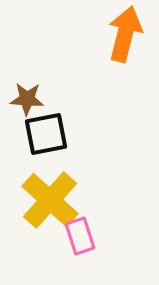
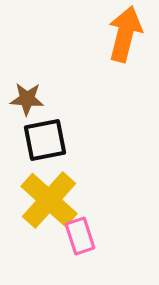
black square: moved 1 px left, 6 px down
yellow cross: moved 1 px left
